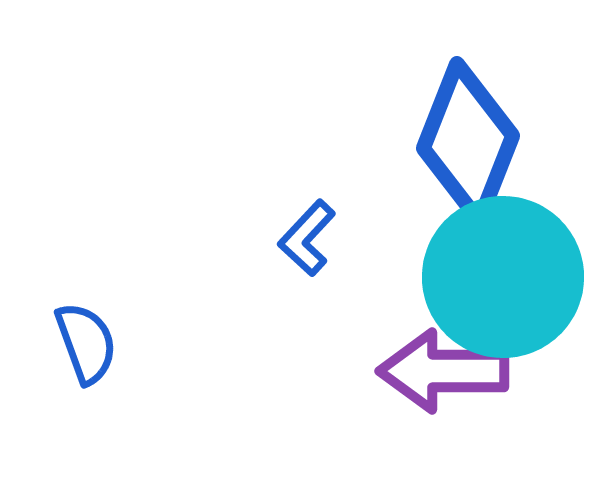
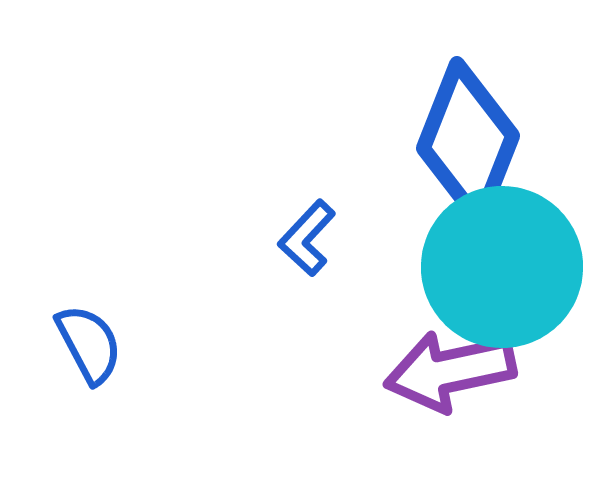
cyan circle: moved 1 px left, 10 px up
blue semicircle: moved 3 px right, 1 px down; rotated 8 degrees counterclockwise
purple arrow: moved 7 px right; rotated 12 degrees counterclockwise
